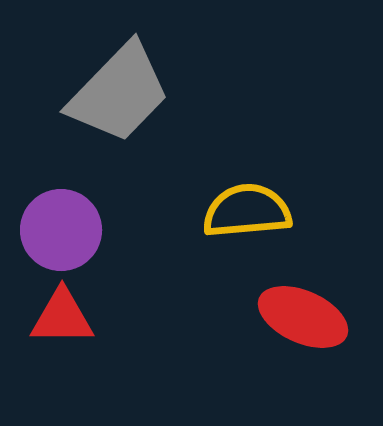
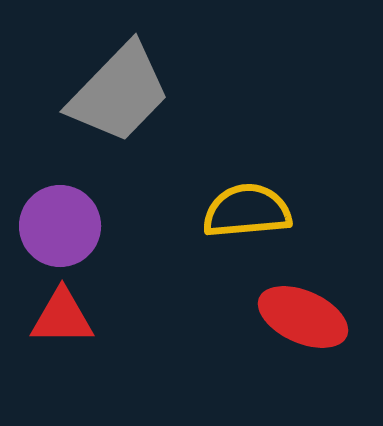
purple circle: moved 1 px left, 4 px up
